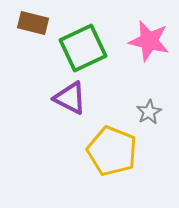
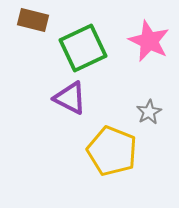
brown rectangle: moved 3 px up
pink star: rotated 12 degrees clockwise
